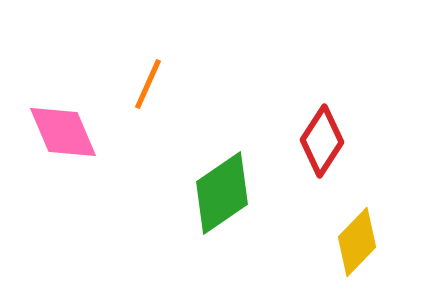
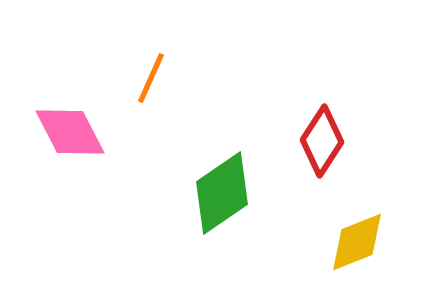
orange line: moved 3 px right, 6 px up
pink diamond: moved 7 px right; rotated 4 degrees counterclockwise
yellow diamond: rotated 24 degrees clockwise
